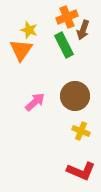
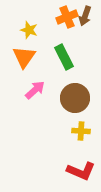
brown arrow: moved 2 px right, 14 px up
green rectangle: moved 12 px down
orange triangle: moved 3 px right, 7 px down
brown circle: moved 2 px down
pink arrow: moved 12 px up
yellow cross: rotated 18 degrees counterclockwise
